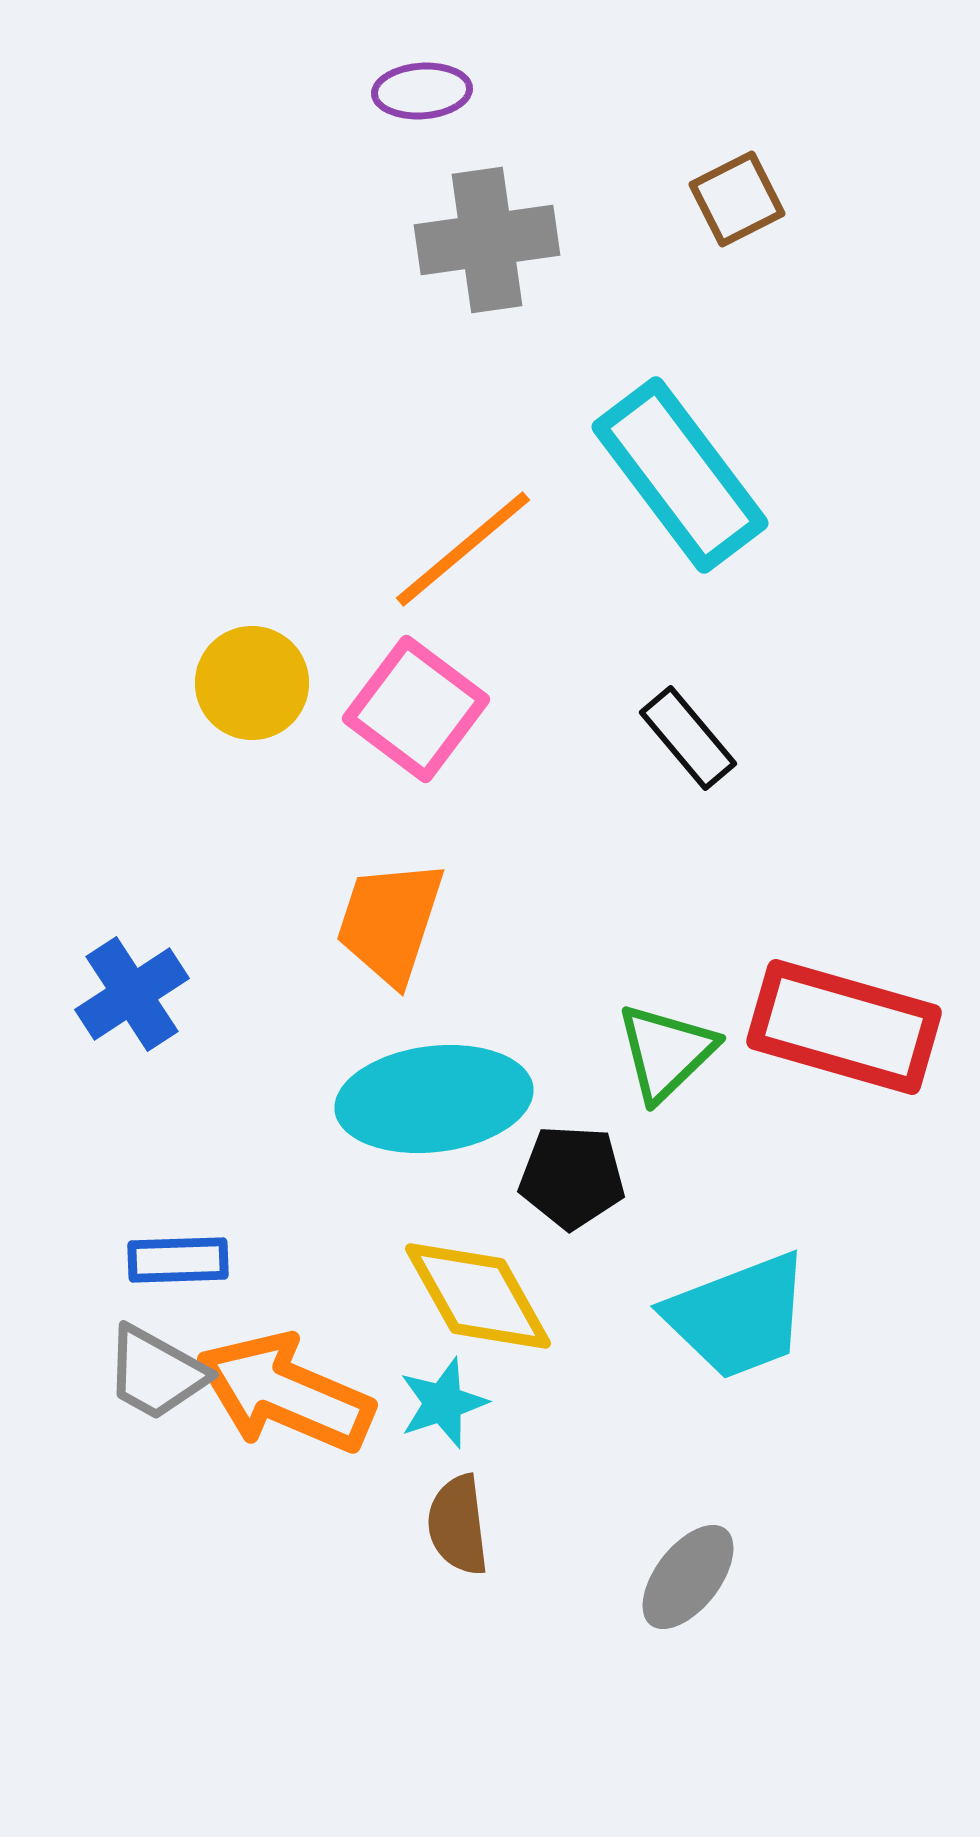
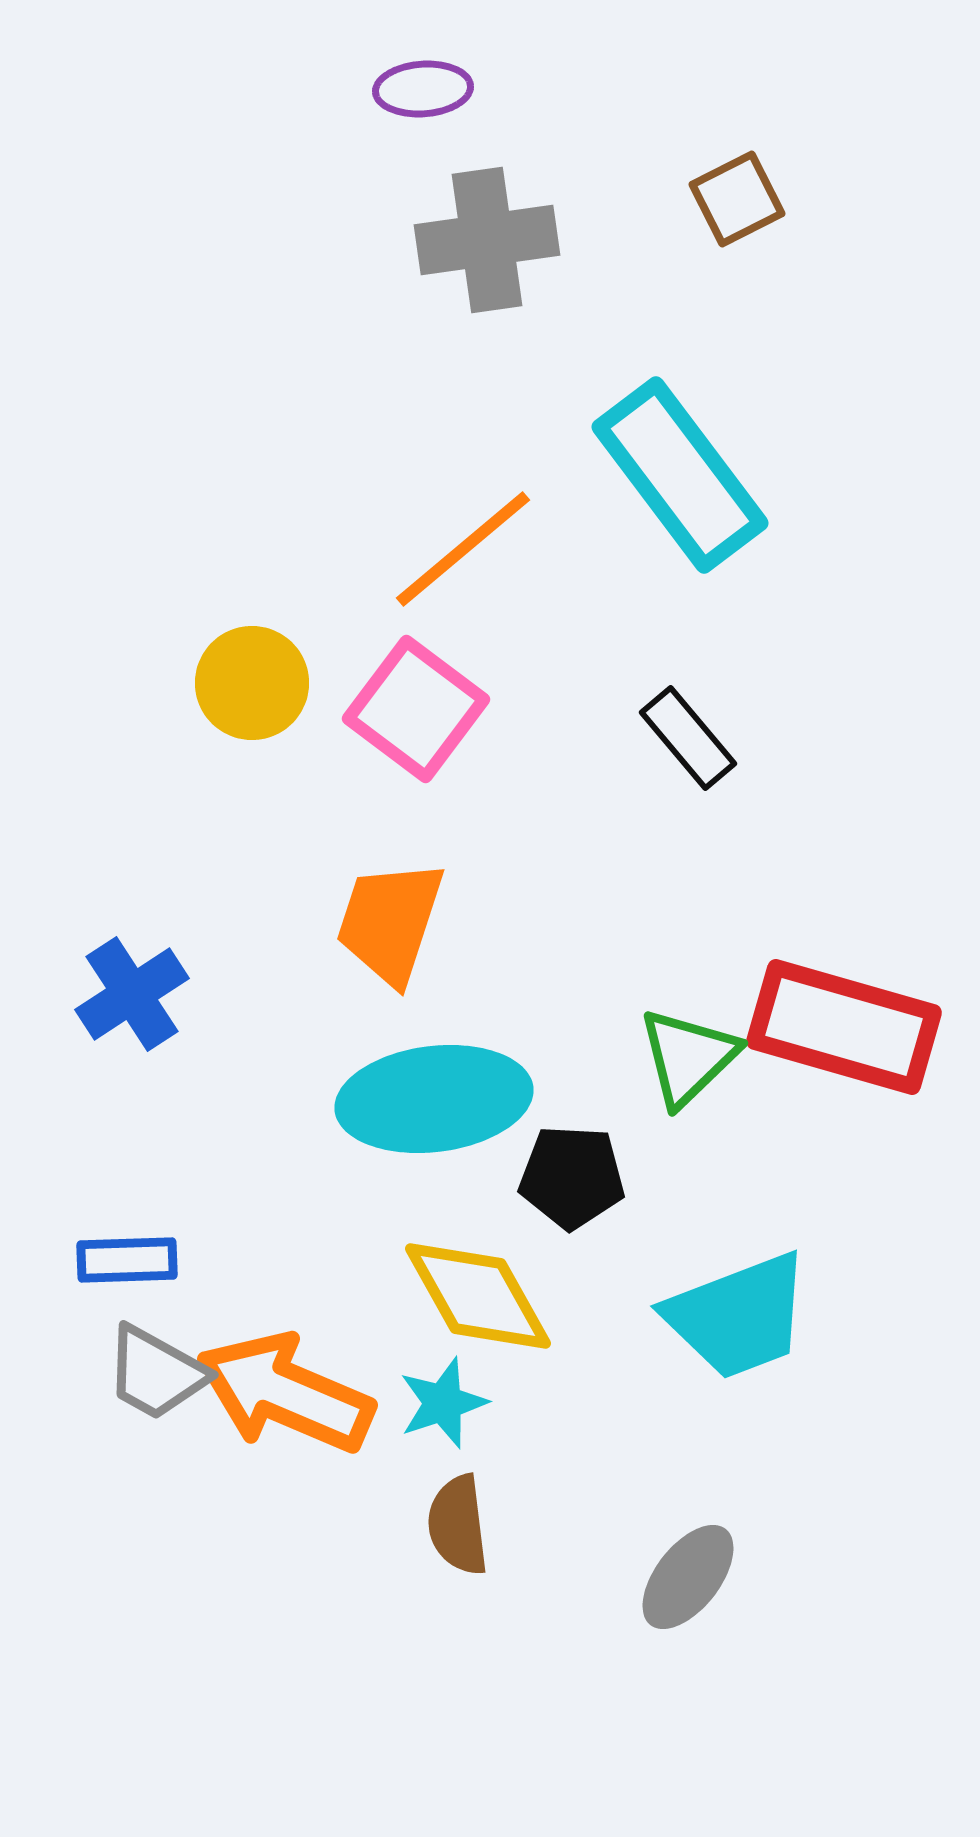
purple ellipse: moved 1 px right, 2 px up
green triangle: moved 22 px right, 5 px down
blue rectangle: moved 51 px left
